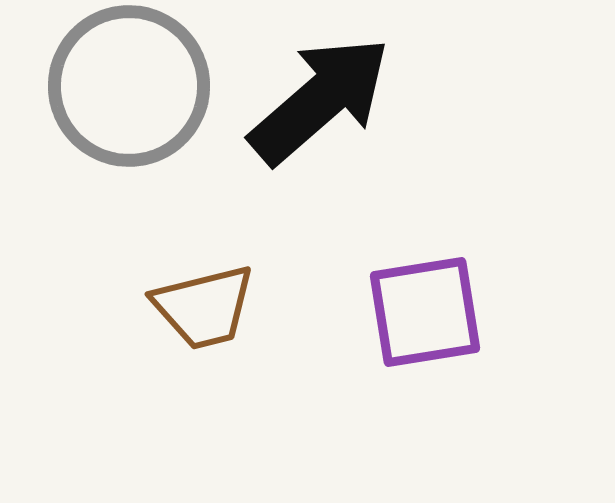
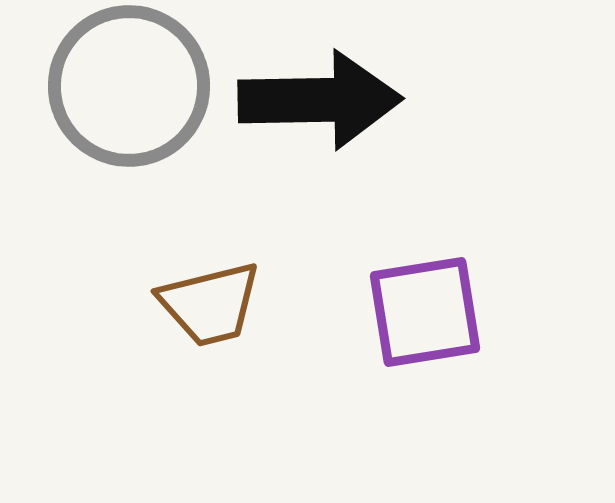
black arrow: rotated 40 degrees clockwise
brown trapezoid: moved 6 px right, 3 px up
